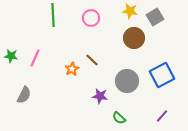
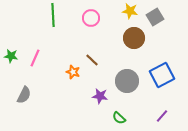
orange star: moved 1 px right, 3 px down; rotated 24 degrees counterclockwise
